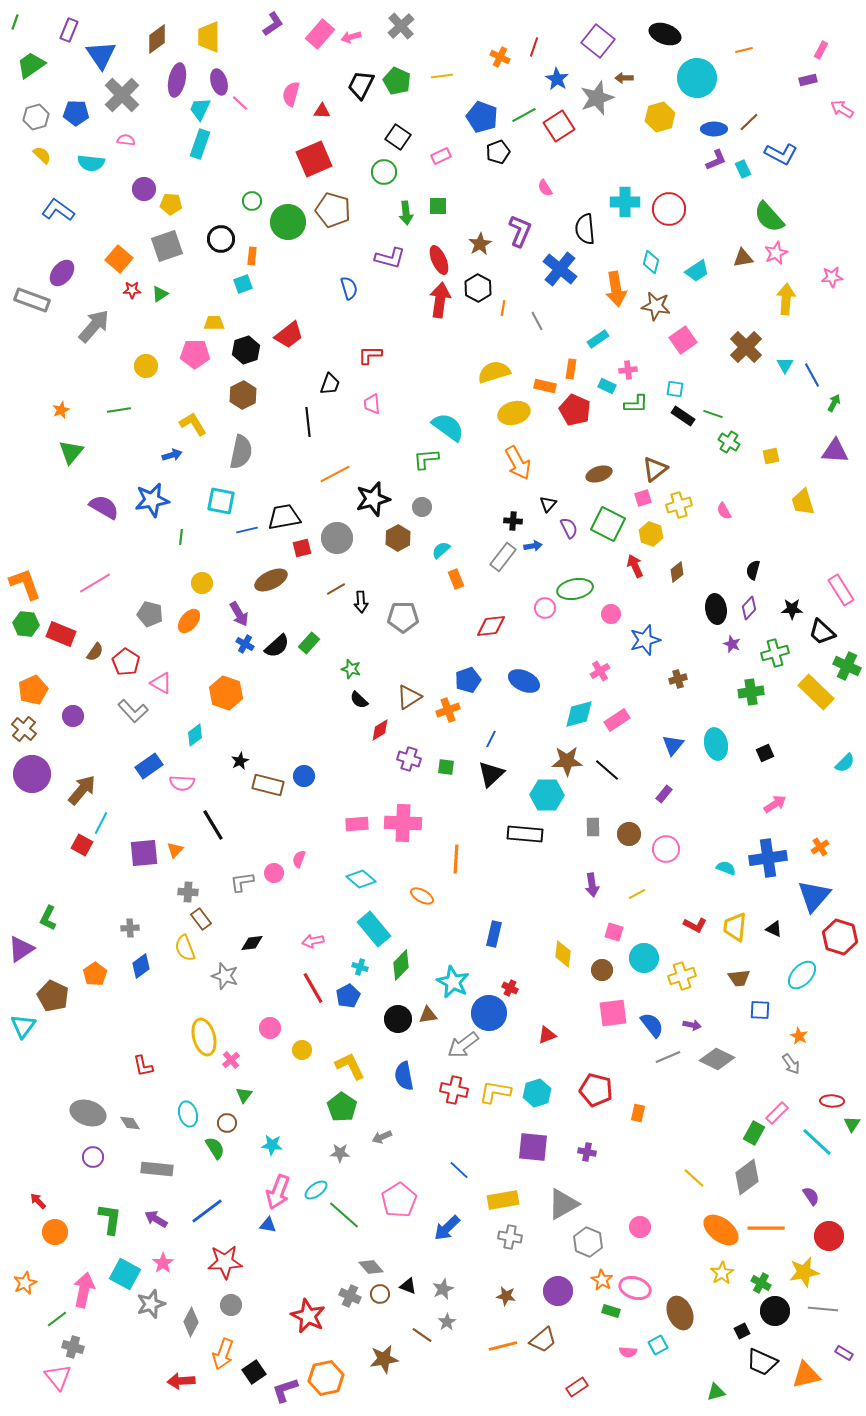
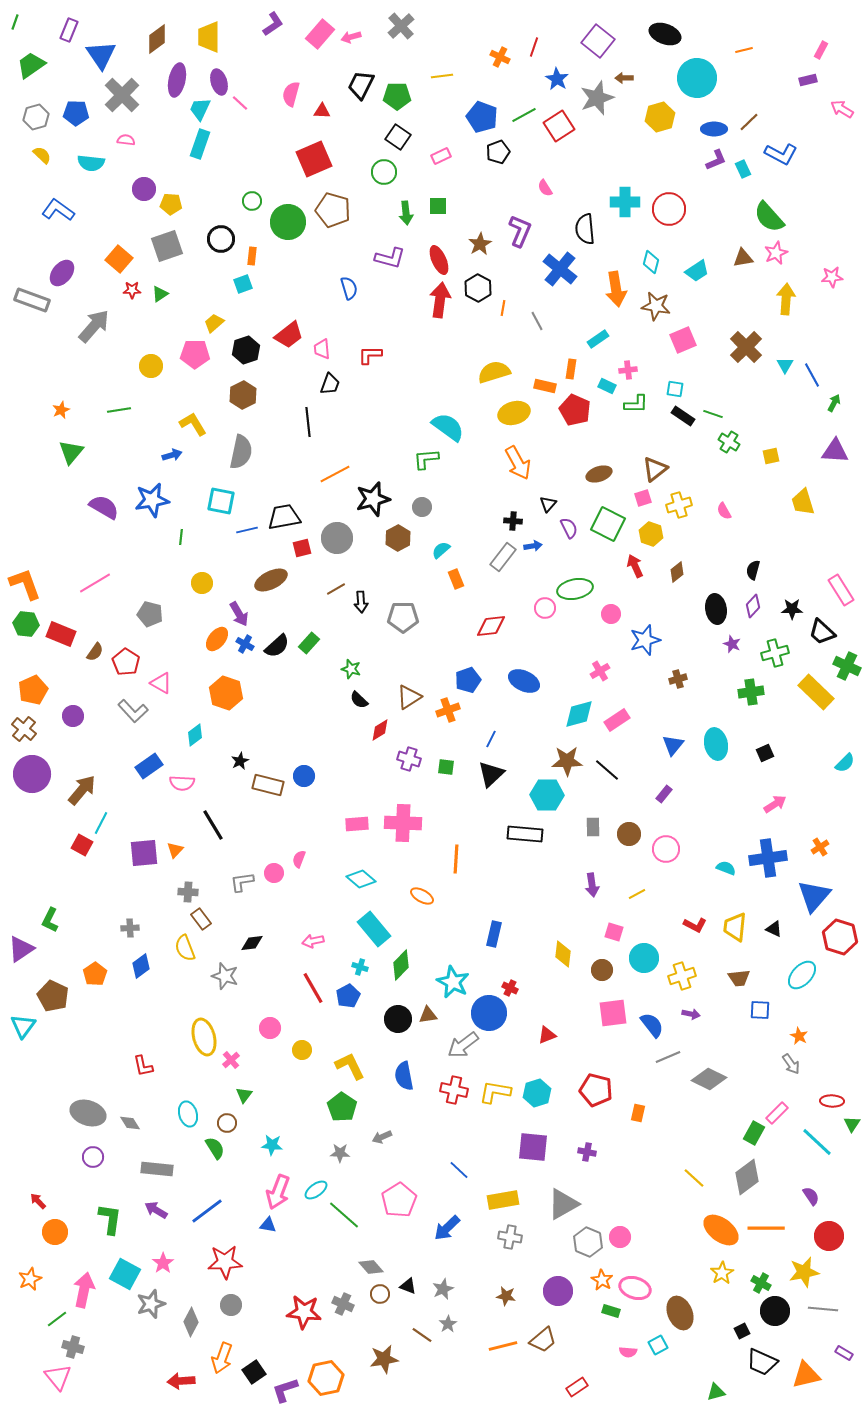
green pentagon at (397, 81): moved 15 px down; rotated 24 degrees counterclockwise
yellow trapezoid at (214, 323): rotated 40 degrees counterclockwise
pink square at (683, 340): rotated 12 degrees clockwise
yellow circle at (146, 366): moved 5 px right
pink trapezoid at (372, 404): moved 50 px left, 55 px up
purple diamond at (749, 608): moved 4 px right, 2 px up
orange ellipse at (189, 621): moved 28 px right, 18 px down
green L-shape at (48, 918): moved 2 px right, 2 px down
purple arrow at (692, 1025): moved 1 px left, 11 px up
gray diamond at (717, 1059): moved 8 px left, 20 px down
purple arrow at (156, 1219): moved 9 px up
pink circle at (640, 1227): moved 20 px left, 10 px down
orange star at (25, 1283): moved 5 px right, 4 px up
gray cross at (350, 1296): moved 7 px left, 8 px down
red star at (308, 1316): moved 4 px left, 4 px up; rotated 20 degrees counterclockwise
gray star at (447, 1322): moved 1 px right, 2 px down
orange arrow at (223, 1354): moved 1 px left, 4 px down
